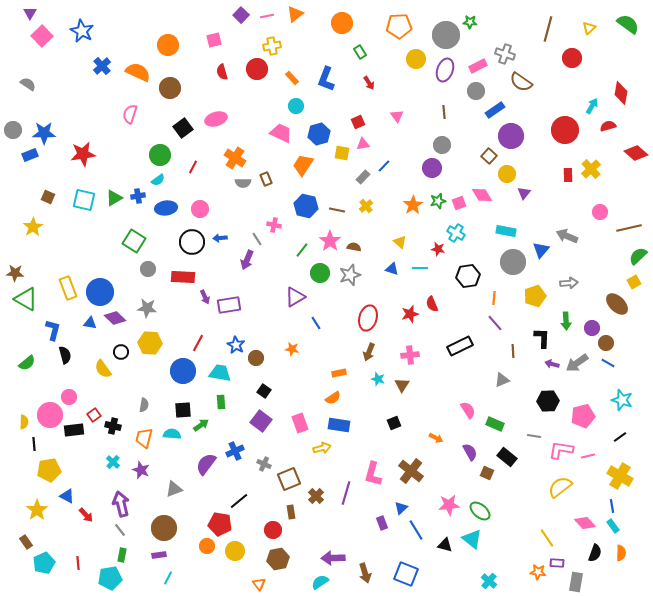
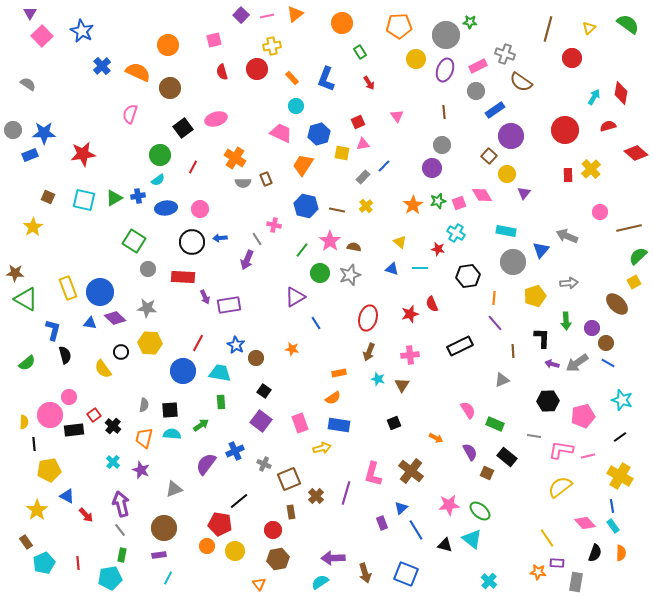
cyan arrow at (592, 106): moved 2 px right, 9 px up
black square at (183, 410): moved 13 px left
black cross at (113, 426): rotated 28 degrees clockwise
